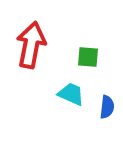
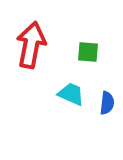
green square: moved 5 px up
blue semicircle: moved 4 px up
